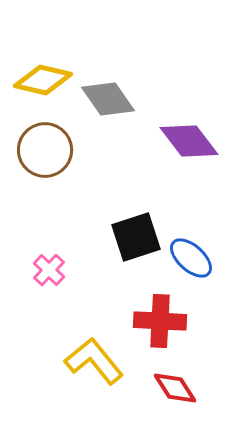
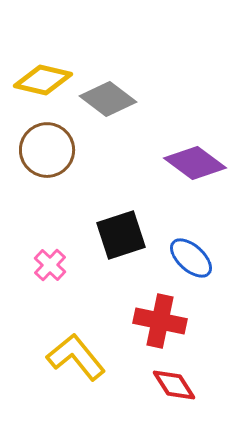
gray diamond: rotated 18 degrees counterclockwise
purple diamond: moved 6 px right, 22 px down; rotated 16 degrees counterclockwise
brown circle: moved 2 px right
black square: moved 15 px left, 2 px up
pink cross: moved 1 px right, 5 px up
red cross: rotated 9 degrees clockwise
yellow L-shape: moved 18 px left, 4 px up
red diamond: moved 1 px left, 3 px up
